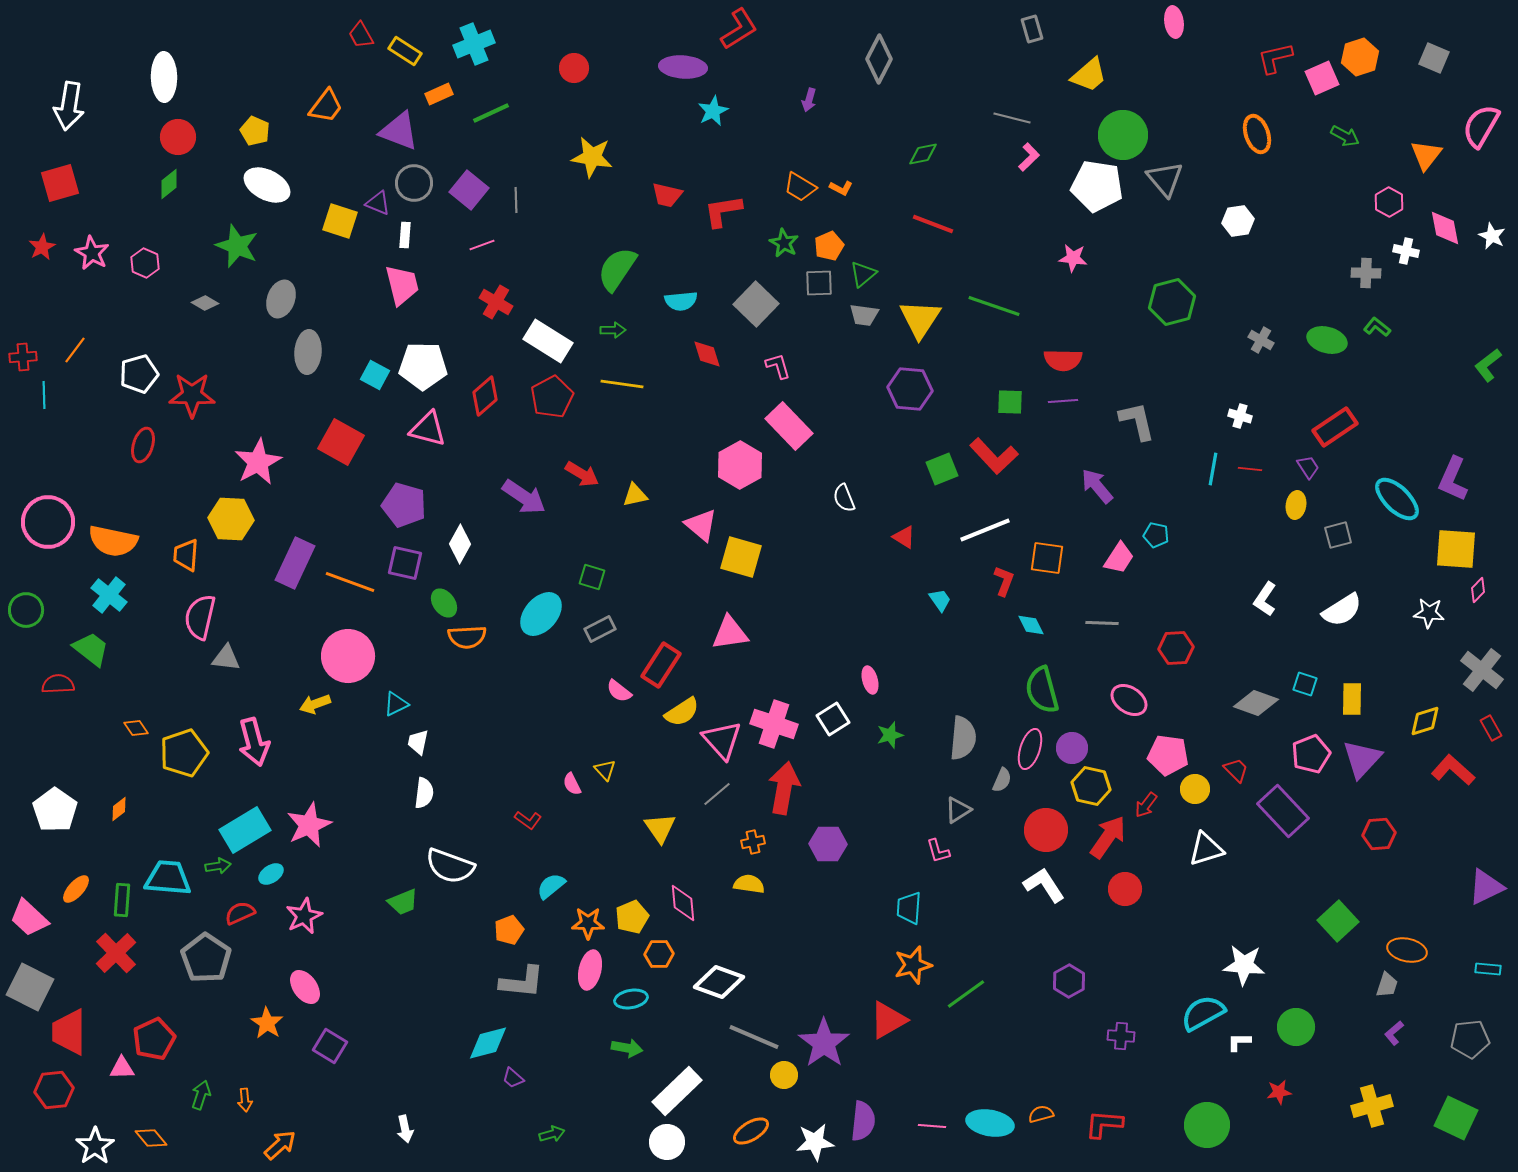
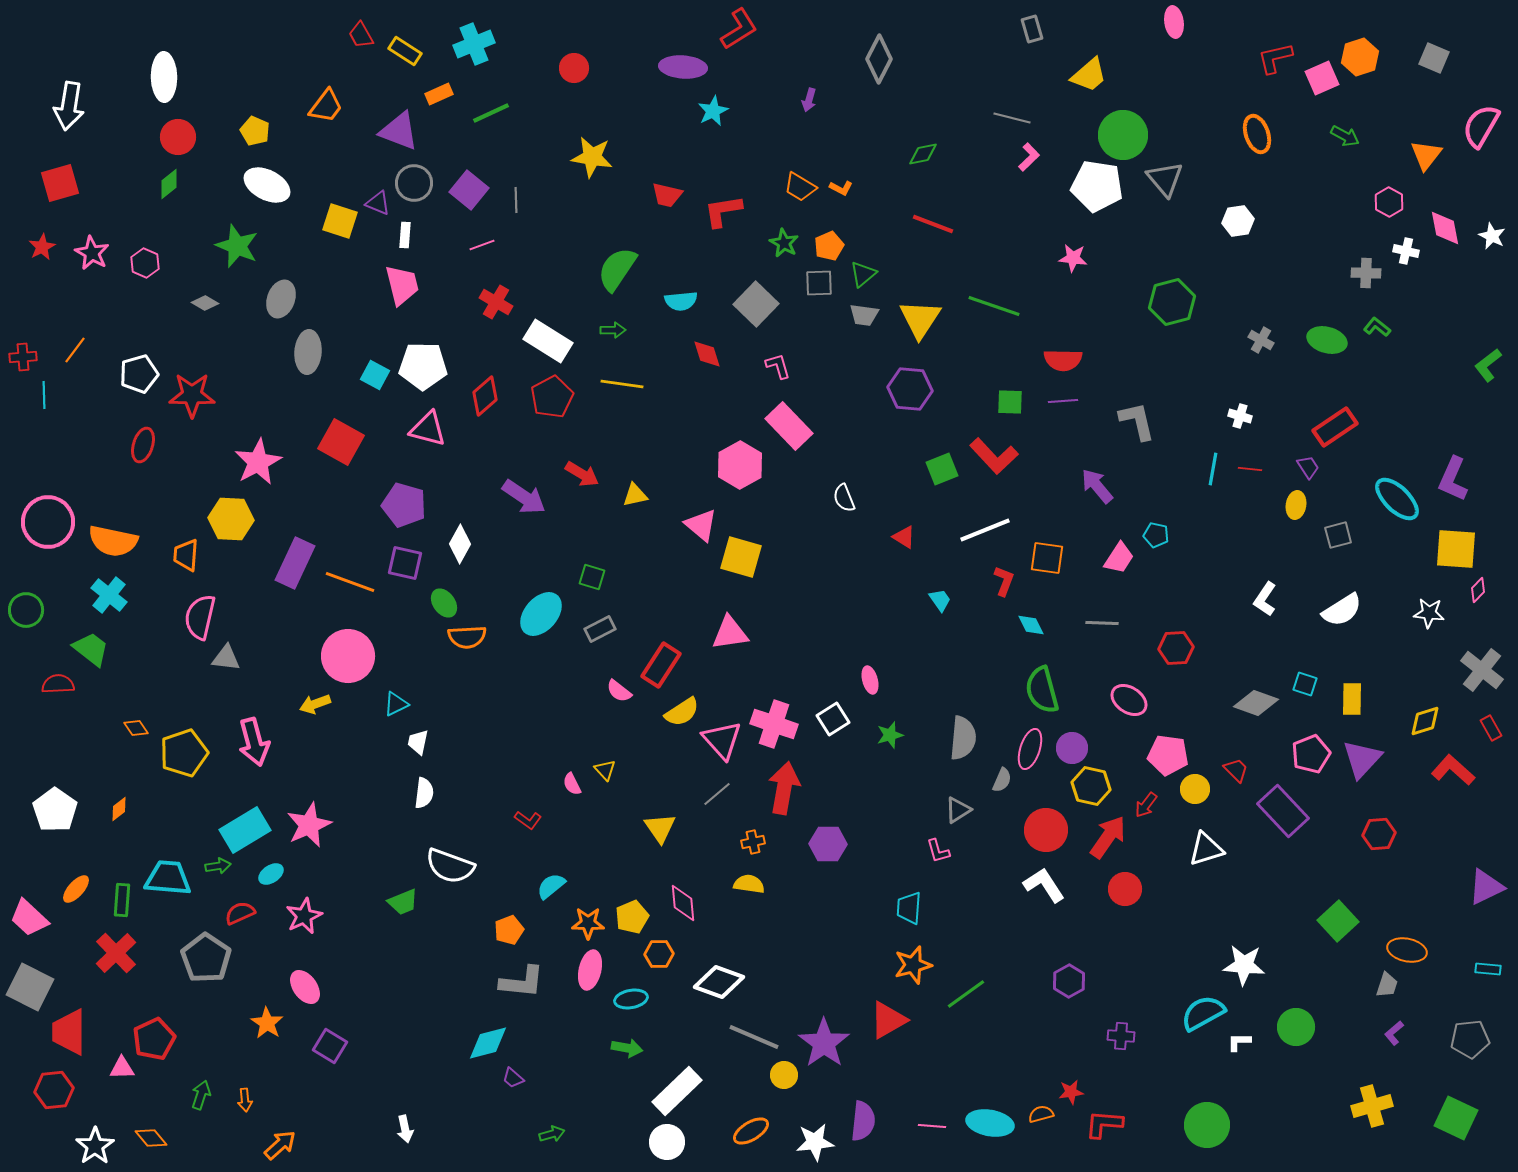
red star at (1279, 1092): moved 208 px left
